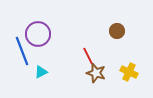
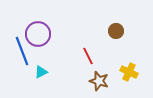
brown circle: moved 1 px left
brown star: moved 3 px right, 8 px down
